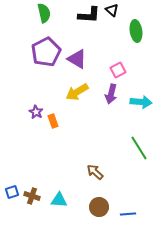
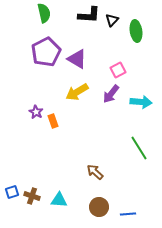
black triangle: moved 10 px down; rotated 32 degrees clockwise
purple arrow: rotated 24 degrees clockwise
